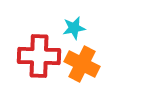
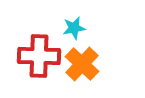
orange cross: rotated 16 degrees clockwise
